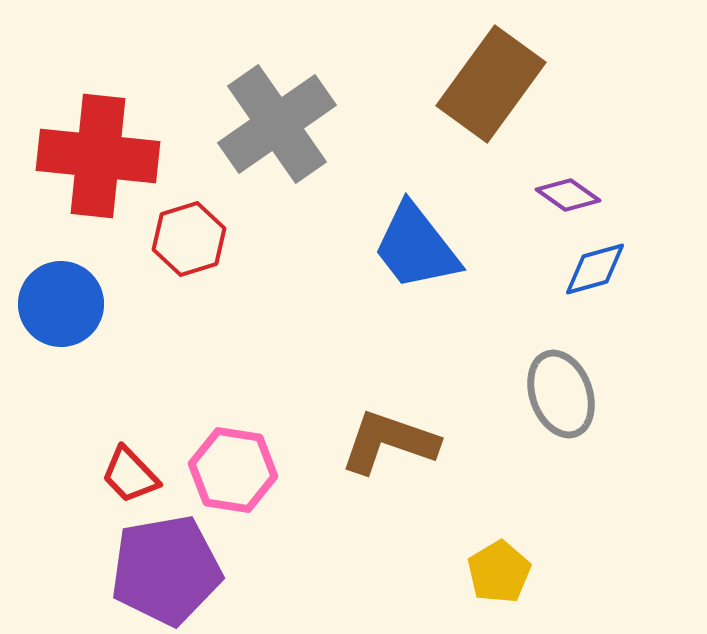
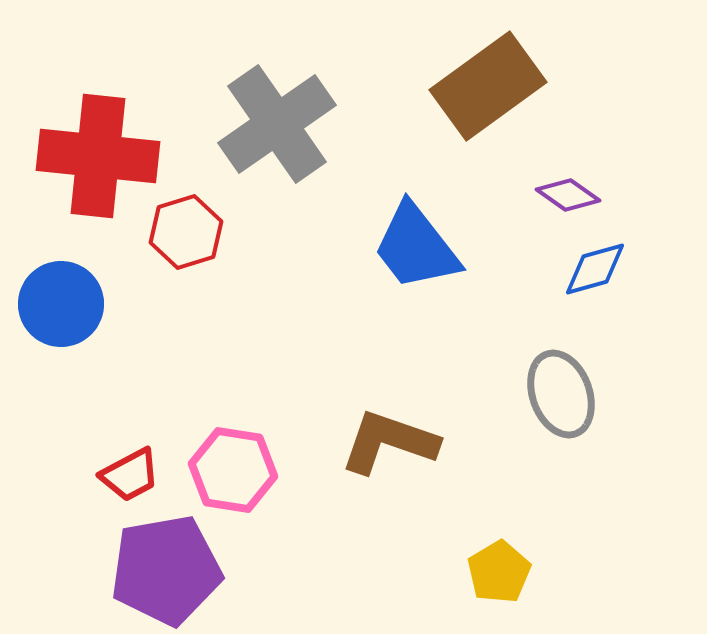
brown rectangle: moved 3 px left, 2 px down; rotated 18 degrees clockwise
red hexagon: moved 3 px left, 7 px up
red trapezoid: rotated 74 degrees counterclockwise
